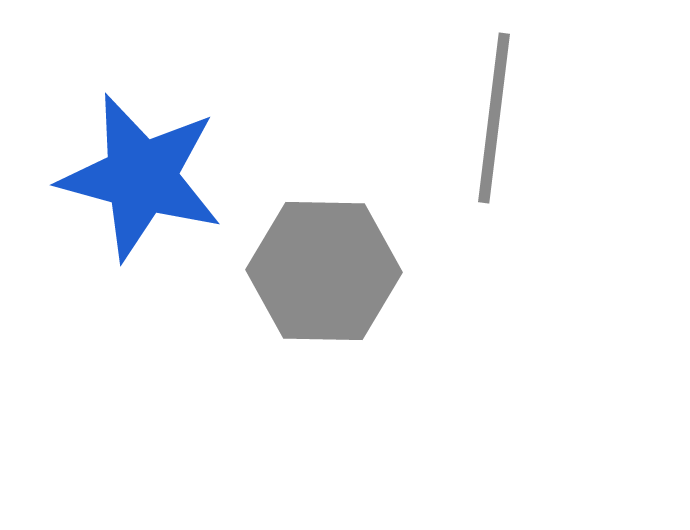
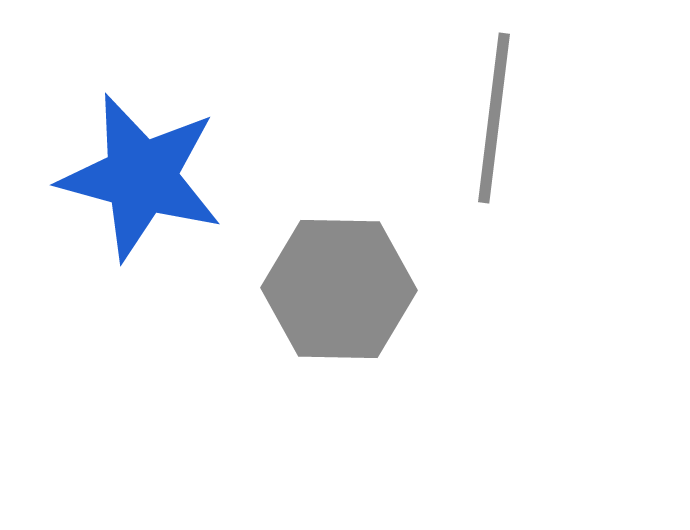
gray hexagon: moved 15 px right, 18 px down
